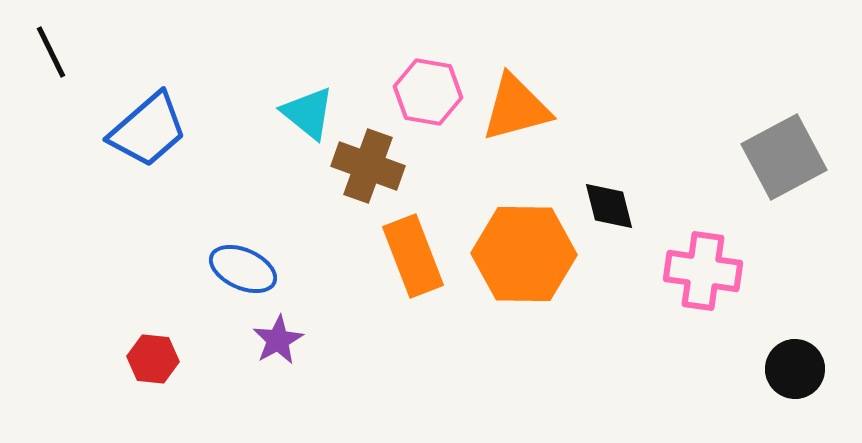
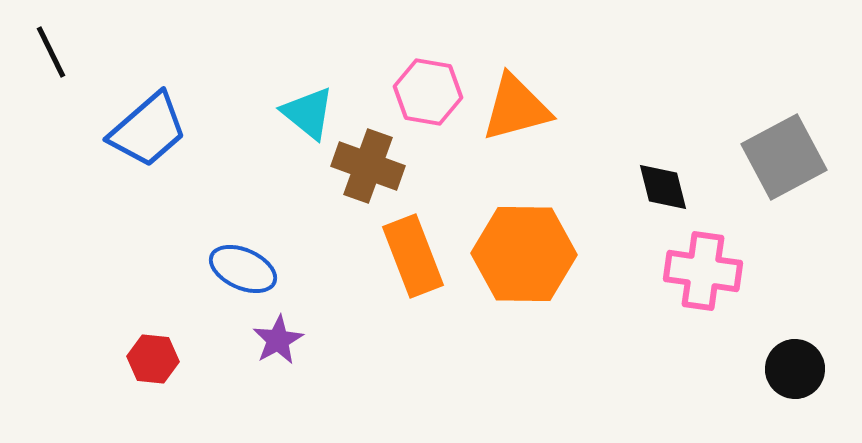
black diamond: moved 54 px right, 19 px up
